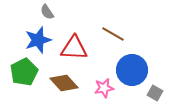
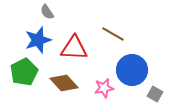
gray square: moved 1 px down
